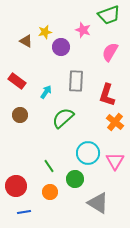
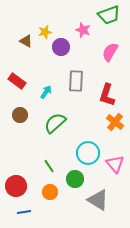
green semicircle: moved 8 px left, 5 px down
pink triangle: moved 3 px down; rotated 12 degrees counterclockwise
gray triangle: moved 3 px up
